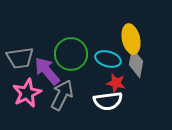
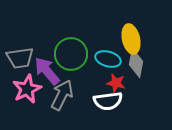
pink star: moved 4 px up
